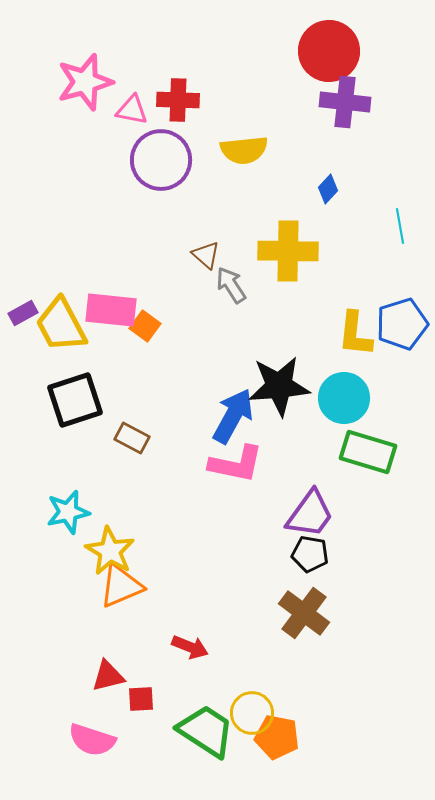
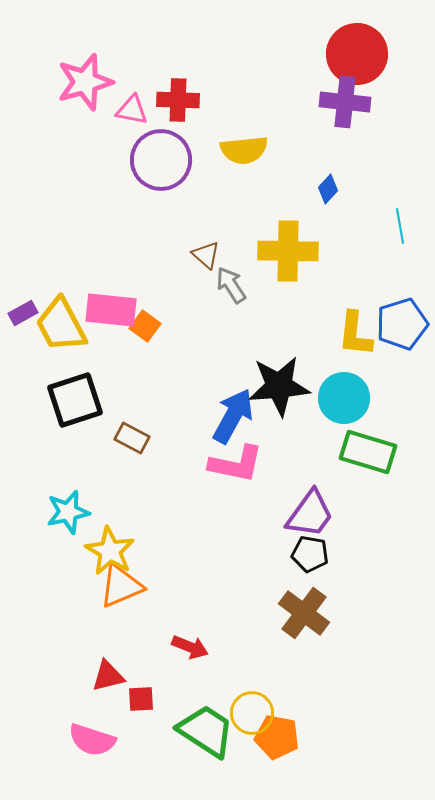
red circle: moved 28 px right, 3 px down
